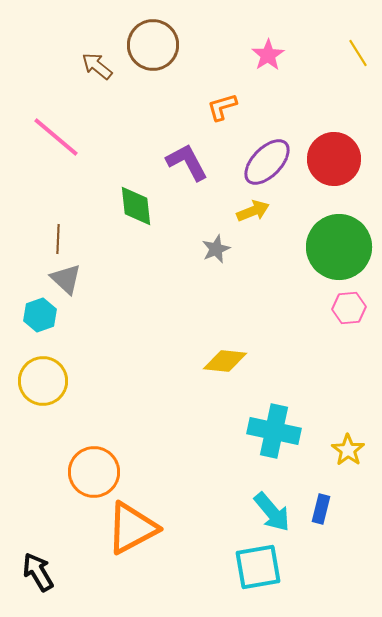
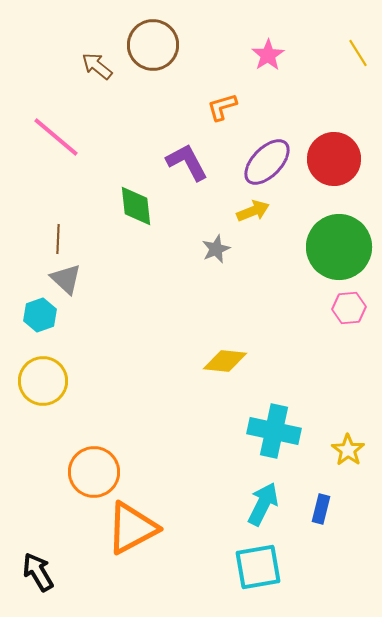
cyan arrow: moved 9 px left, 8 px up; rotated 114 degrees counterclockwise
